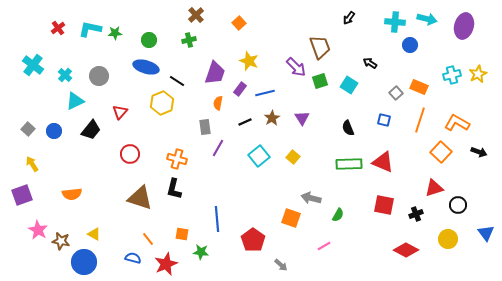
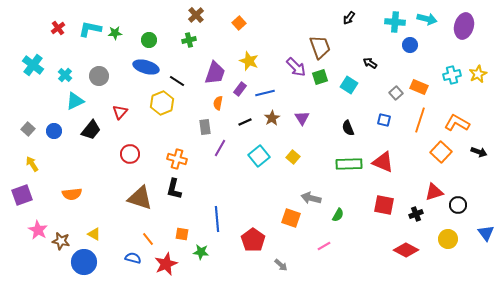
green square at (320, 81): moved 4 px up
purple line at (218, 148): moved 2 px right
red triangle at (434, 188): moved 4 px down
